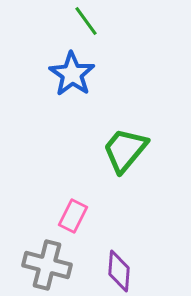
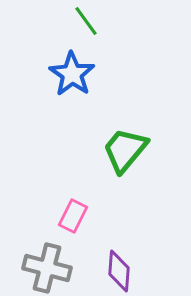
gray cross: moved 3 px down
